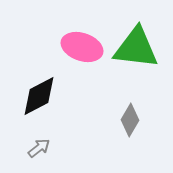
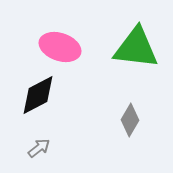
pink ellipse: moved 22 px left
black diamond: moved 1 px left, 1 px up
